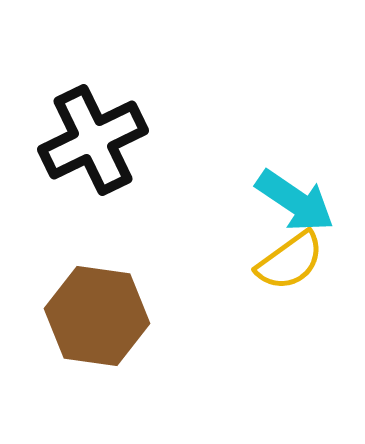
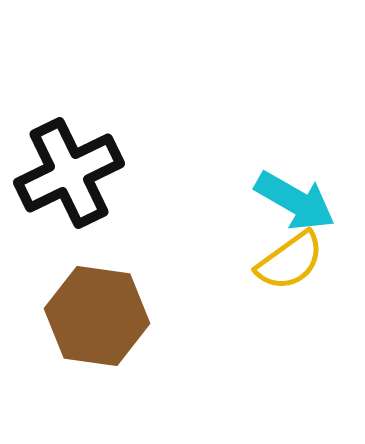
black cross: moved 24 px left, 33 px down
cyan arrow: rotated 4 degrees counterclockwise
